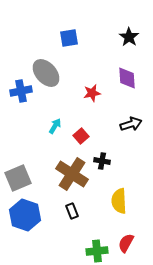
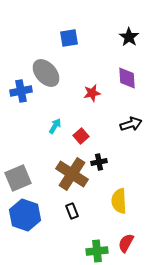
black cross: moved 3 px left, 1 px down; rotated 21 degrees counterclockwise
